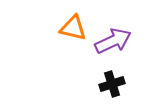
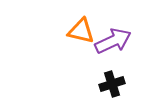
orange triangle: moved 8 px right, 3 px down
